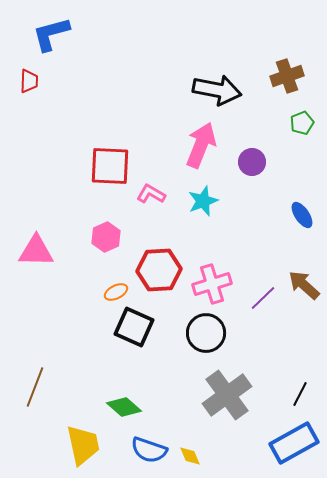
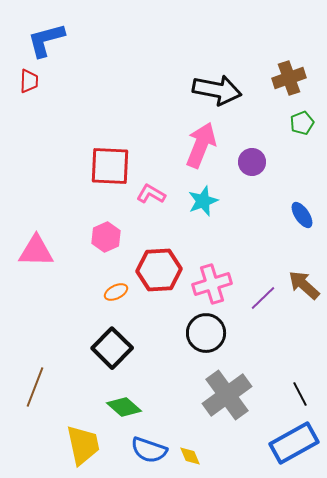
blue L-shape: moved 5 px left, 6 px down
brown cross: moved 2 px right, 2 px down
black square: moved 22 px left, 21 px down; rotated 21 degrees clockwise
black line: rotated 55 degrees counterclockwise
